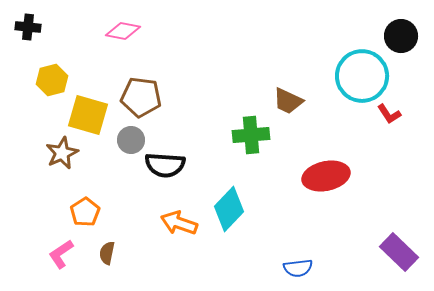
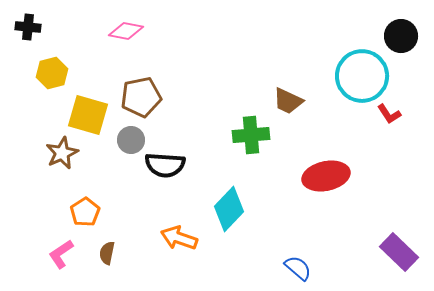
pink diamond: moved 3 px right
yellow hexagon: moved 7 px up
brown pentagon: rotated 18 degrees counterclockwise
orange arrow: moved 15 px down
blue semicircle: rotated 132 degrees counterclockwise
